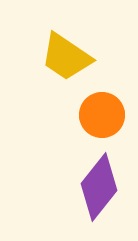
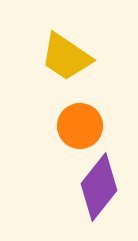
orange circle: moved 22 px left, 11 px down
